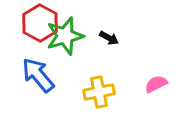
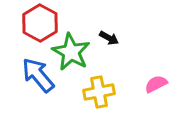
green star: moved 6 px right, 16 px down; rotated 27 degrees counterclockwise
